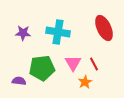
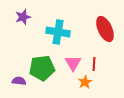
red ellipse: moved 1 px right, 1 px down
purple star: moved 16 px up; rotated 21 degrees counterclockwise
red line: rotated 32 degrees clockwise
